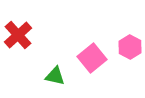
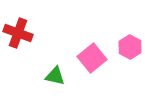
red cross: moved 2 px up; rotated 28 degrees counterclockwise
